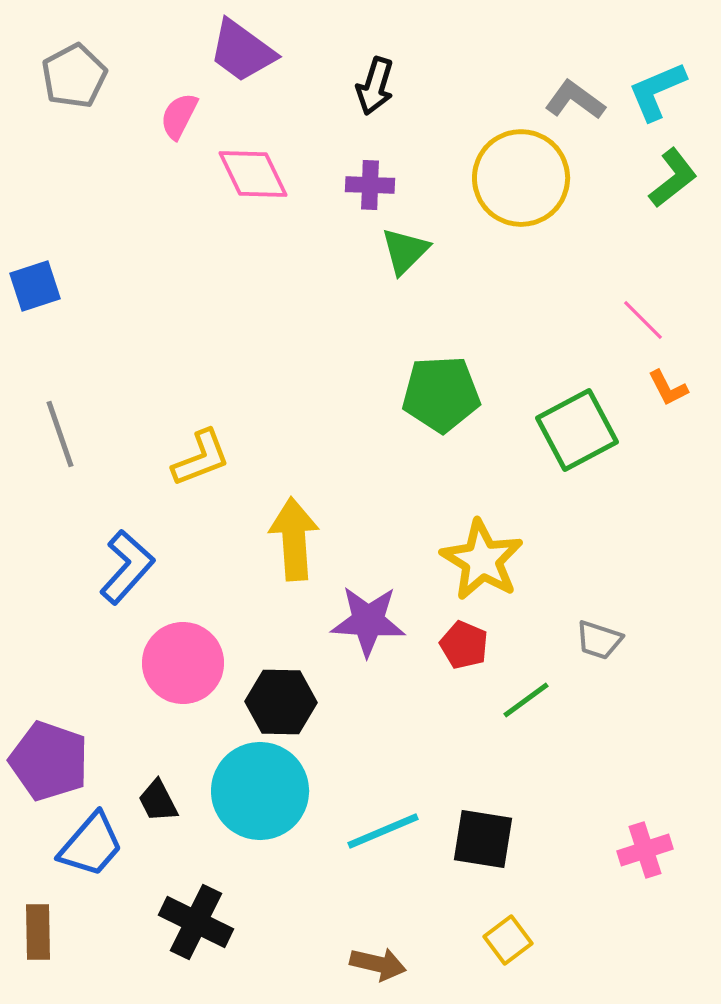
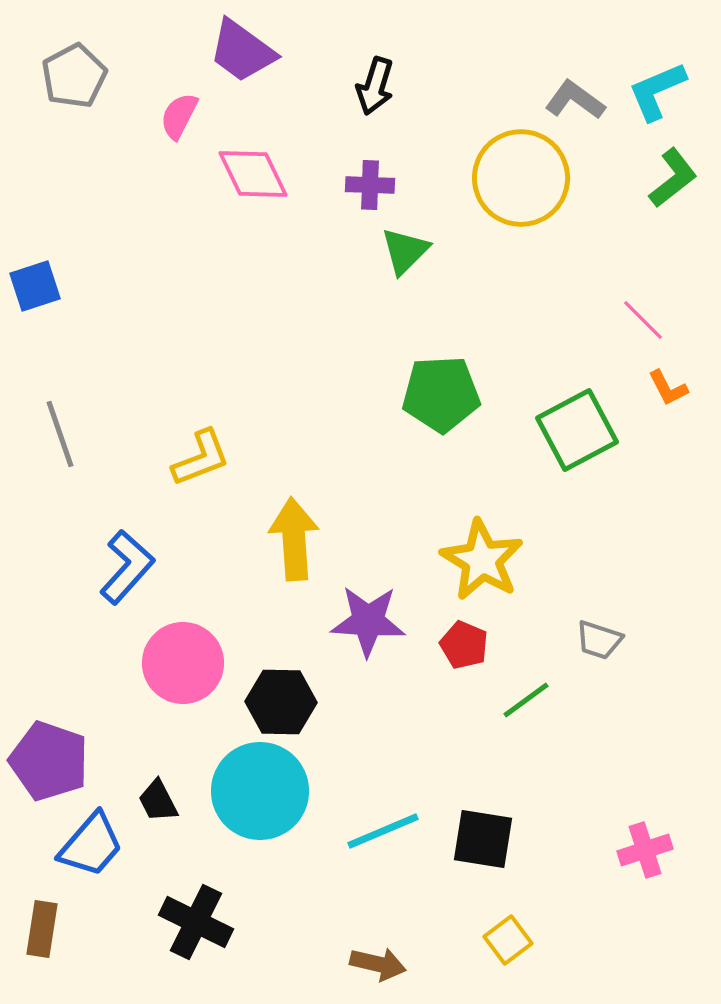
brown rectangle: moved 4 px right, 3 px up; rotated 10 degrees clockwise
